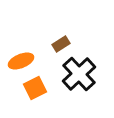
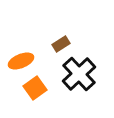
orange square: rotated 10 degrees counterclockwise
